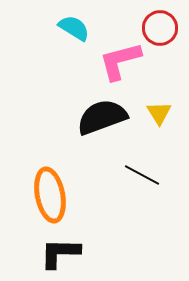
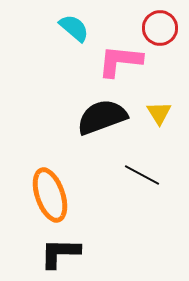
cyan semicircle: rotated 8 degrees clockwise
pink L-shape: rotated 21 degrees clockwise
orange ellipse: rotated 8 degrees counterclockwise
